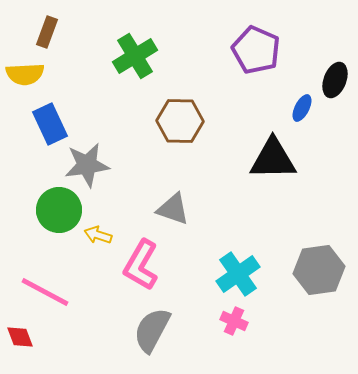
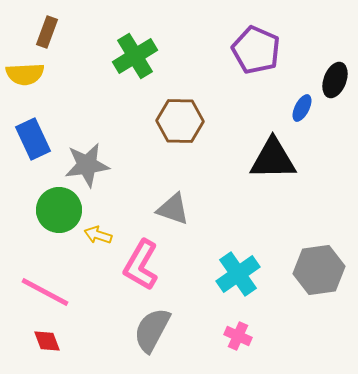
blue rectangle: moved 17 px left, 15 px down
pink cross: moved 4 px right, 15 px down
red diamond: moved 27 px right, 4 px down
